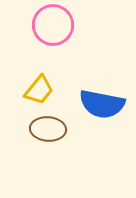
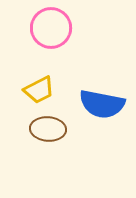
pink circle: moved 2 px left, 3 px down
yellow trapezoid: rotated 24 degrees clockwise
